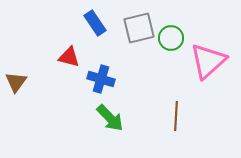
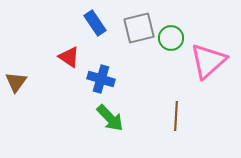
red triangle: rotated 20 degrees clockwise
